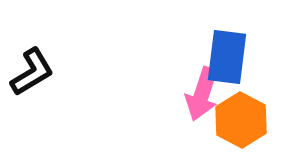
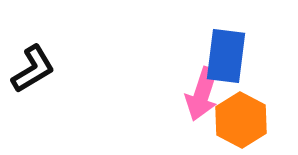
blue rectangle: moved 1 px left, 1 px up
black L-shape: moved 1 px right, 3 px up
